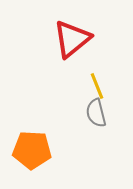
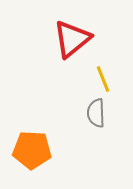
yellow line: moved 6 px right, 7 px up
gray semicircle: rotated 12 degrees clockwise
